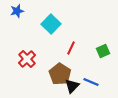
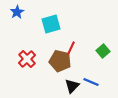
blue star: moved 1 px down; rotated 16 degrees counterclockwise
cyan square: rotated 30 degrees clockwise
green square: rotated 16 degrees counterclockwise
brown pentagon: moved 13 px up; rotated 20 degrees counterclockwise
